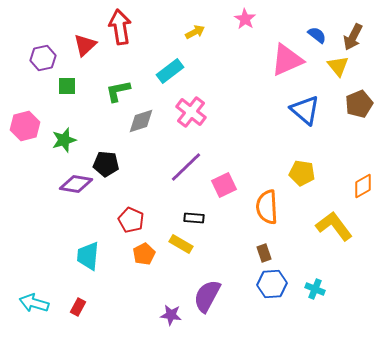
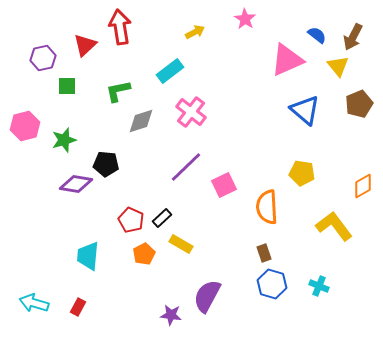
black rectangle: moved 32 px left; rotated 48 degrees counterclockwise
blue hexagon: rotated 20 degrees clockwise
cyan cross: moved 4 px right, 3 px up
